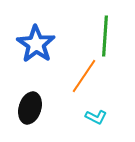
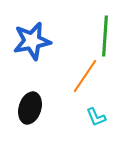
blue star: moved 4 px left, 3 px up; rotated 27 degrees clockwise
orange line: moved 1 px right
cyan L-shape: rotated 40 degrees clockwise
